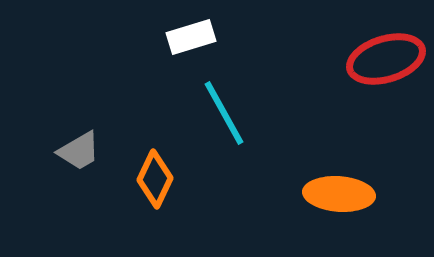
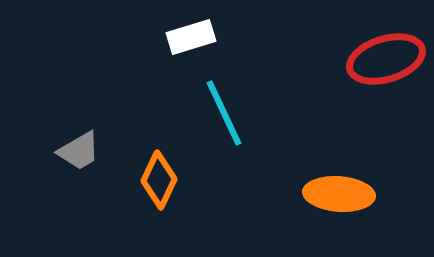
cyan line: rotated 4 degrees clockwise
orange diamond: moved 4 px right, 1 px down
